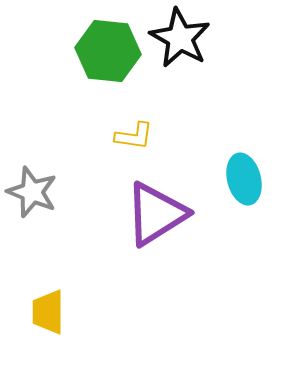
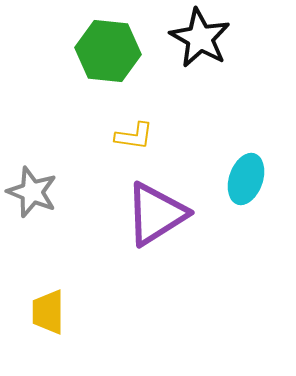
black star: moved 20 px right
cyan ellipse: moved 2 px right; rotated 33 degrees clockwise
